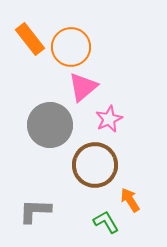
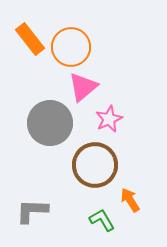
gray circle: moved 2 px up
gray L-shape: moved 3 px left
green L-shape: moved 4 px left, 2 px up
